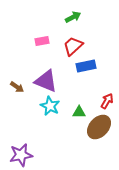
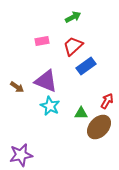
blue rectangle: rotated 24 degrees counterclockwise
green triangle: moved 2 px right, 1 px down
